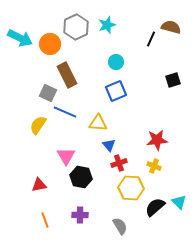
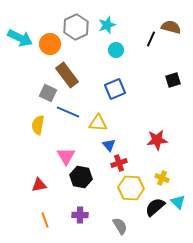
cyan circle: moved 12 px up
brown rectangle: rotated 10 degrees counterclockwise
blue square: moved 1 px left, 2 px up
blue line: moved 3 px right
yellow semicircle: rotated 24 degrees counterclockwise
yellow cross: moved 8 px right, 12 px down
cyan triangle: moved 1 px left
